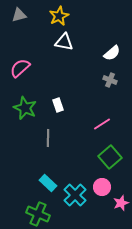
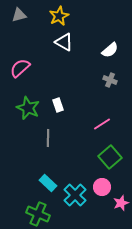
white triangle: rotated 18 degrees clockwise
white semicircle: moved 2 px left, 3 px up
green star: moved 3 px right
